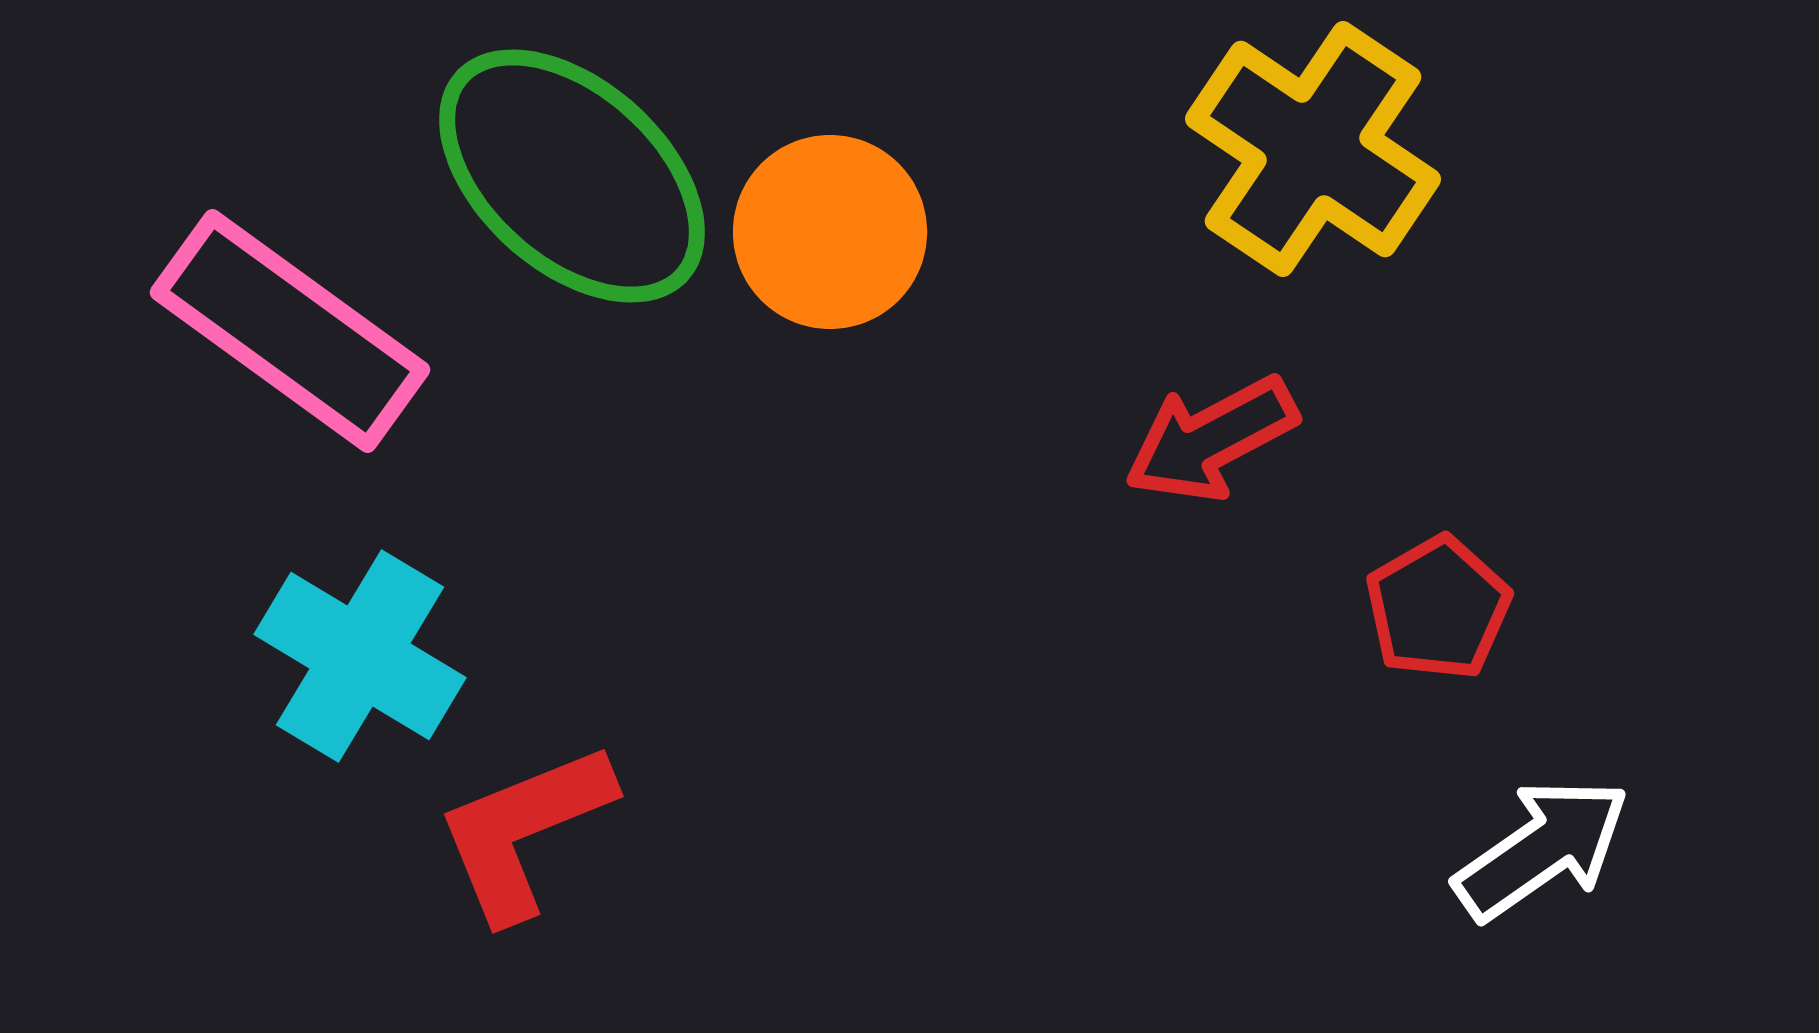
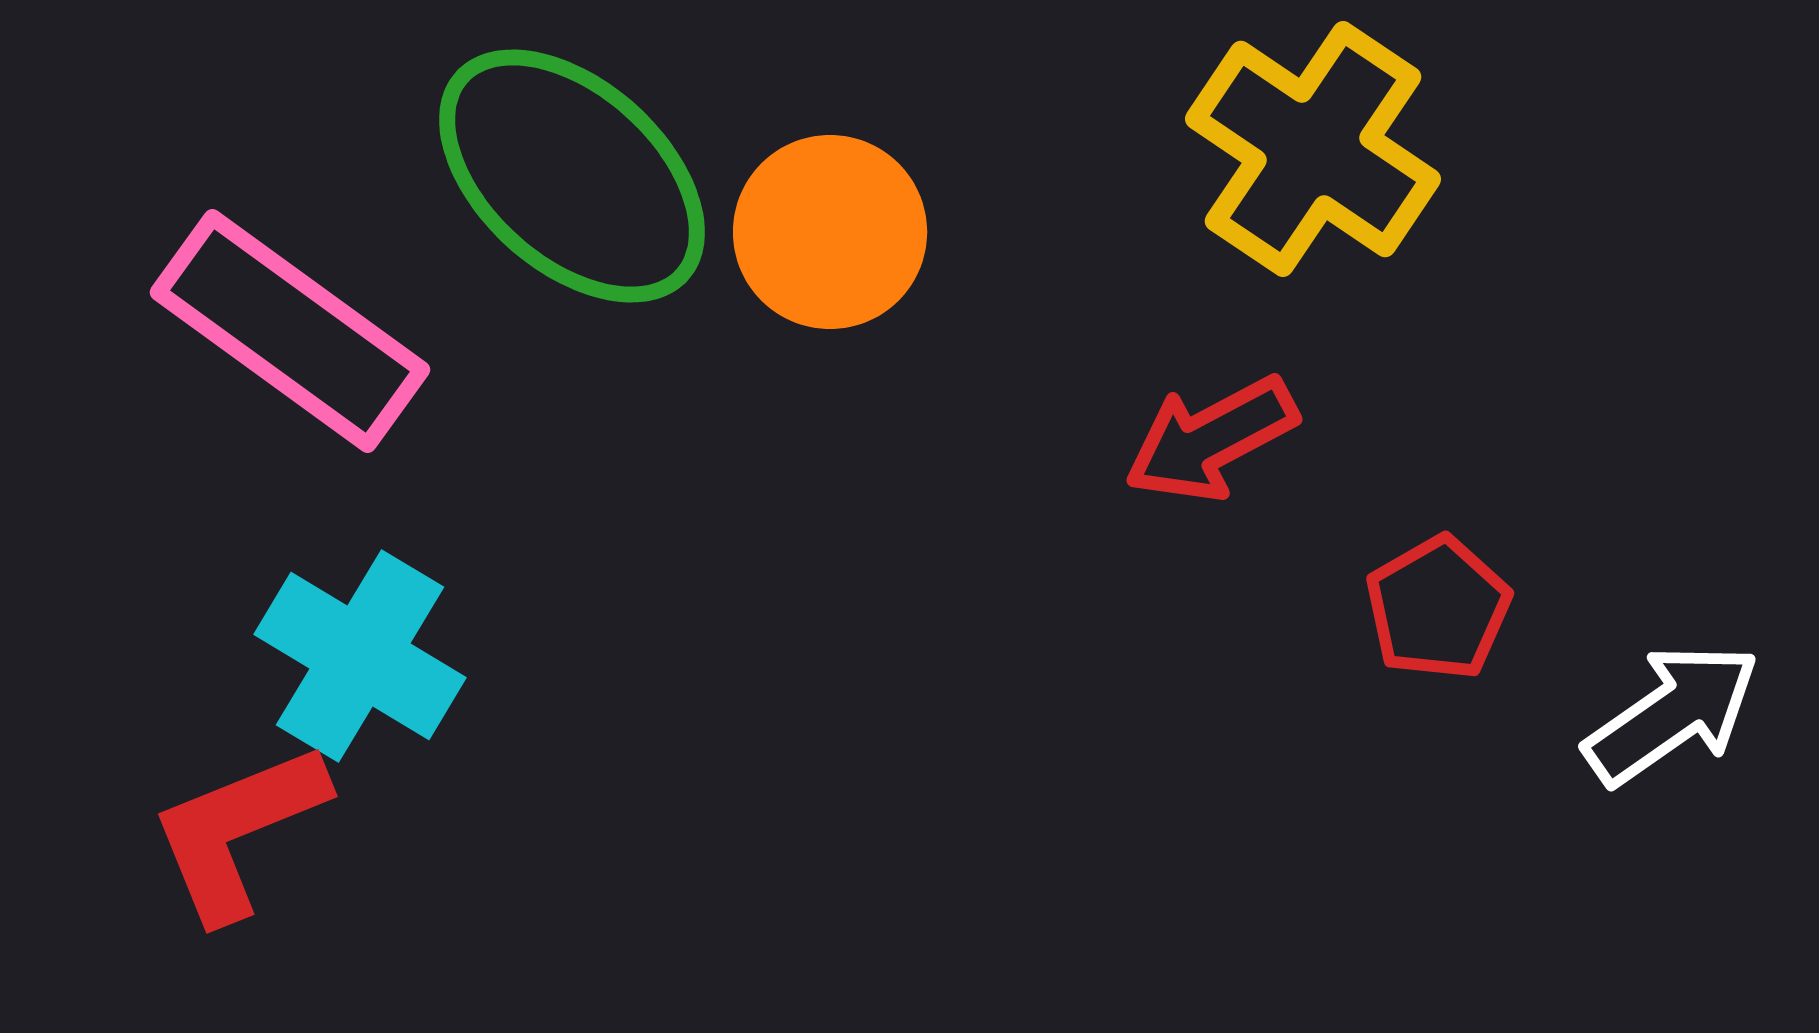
red L-shape: moved 286 px left
white arrow: moved 130 px right, 135 px up
